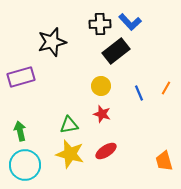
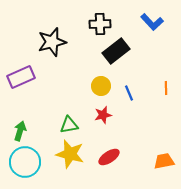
blue L-shape: moved 22 px right
purple rectangle: rotated 8 degrees counterclockwise
orange line: rotated 32 degrees counterclockwise
blue line: moved 10 px left
red star: moved 1 px right, 1 px down; rotated 30 degrees counterclockwise
green arrow: rotated 30 degrees clockwise
red ellipse: moved 3 px right, 6 px down
orange trapezoid: rotated 95 degrees clockwise
cyan circle: moved 3 px up
